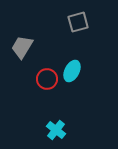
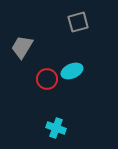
cyan ellipse: rotated 40 degrees clockwise
cyan cross: moved 2 px up; rotated 18 degrees counterclockwise
